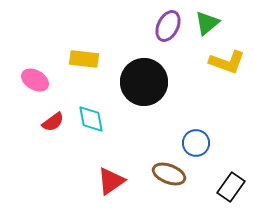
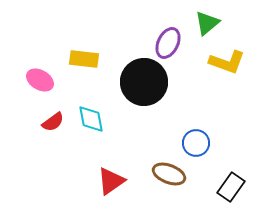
purple ellipse: moved 17 px down
pink ellipse: moved 5 px right
